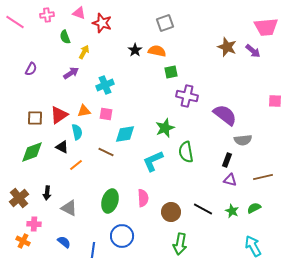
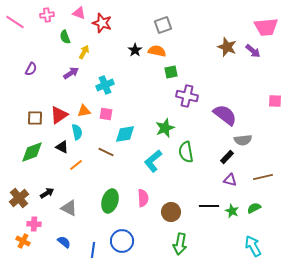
gray square at (165, 23): moved 2 px left, 2 px down
black rectangle at (227, 160): moved 3 px up; rotated 24 degrees clockwise
cyan L-shape at (153, 161): rotated 15 degrees counterclockwise
black arrow at (47, 193): rotated 128 degrees counterclockwise
black line at (203, 209): moved 6 px right, 3 px up; rotated 30 degrees counterclockwise
blue circle at (122, 236): moved 5 px down
